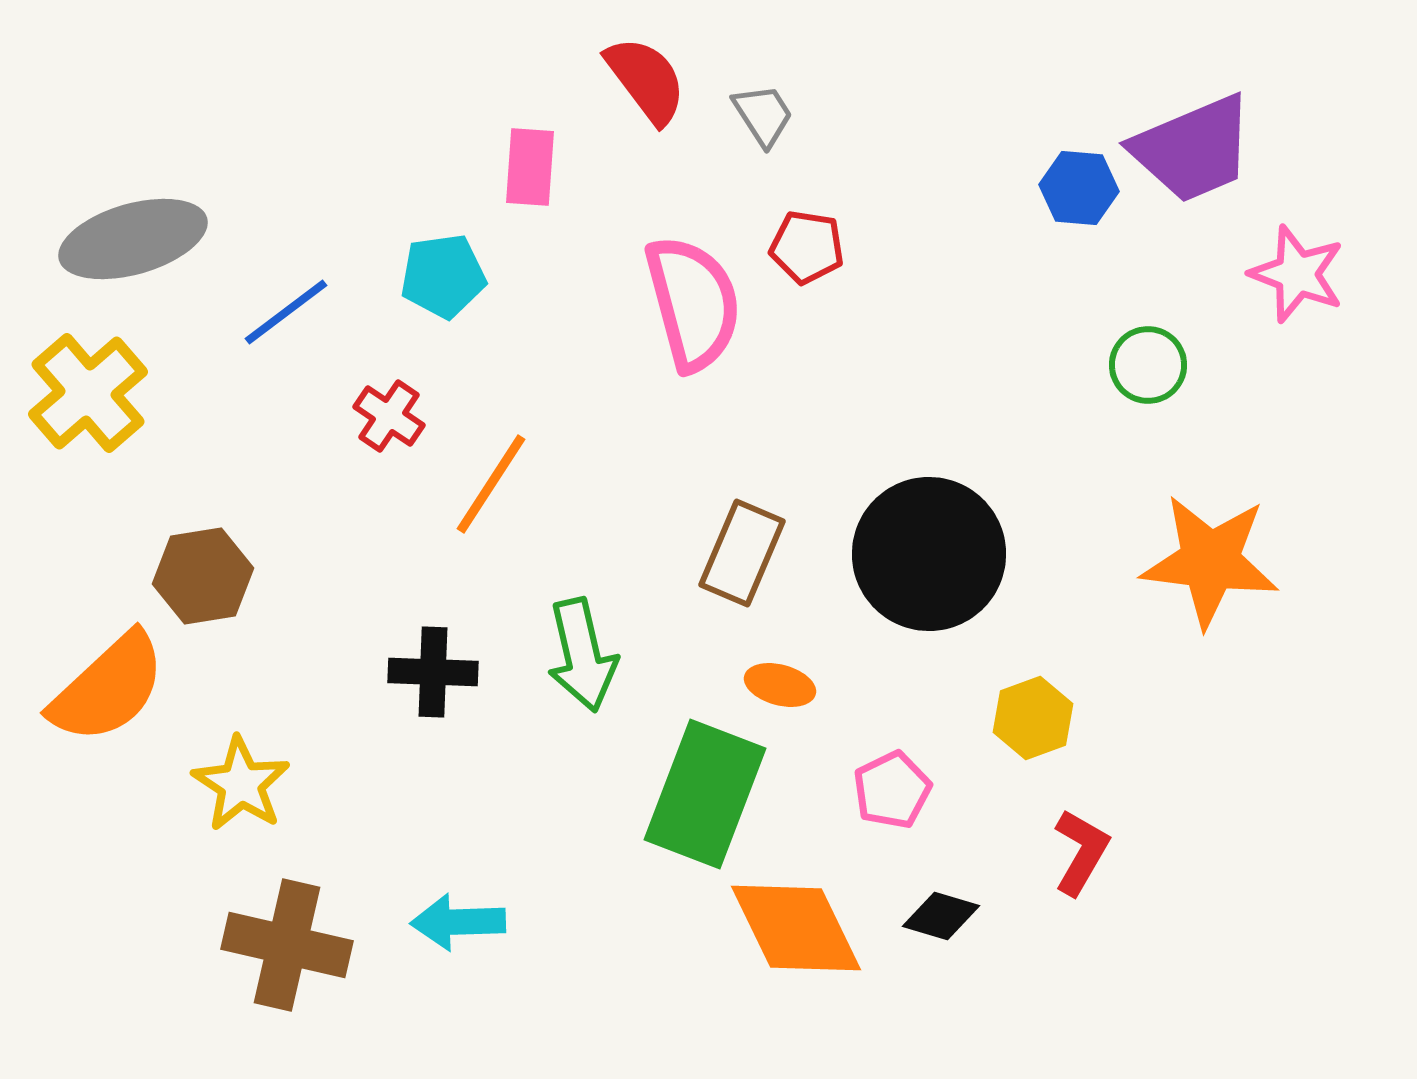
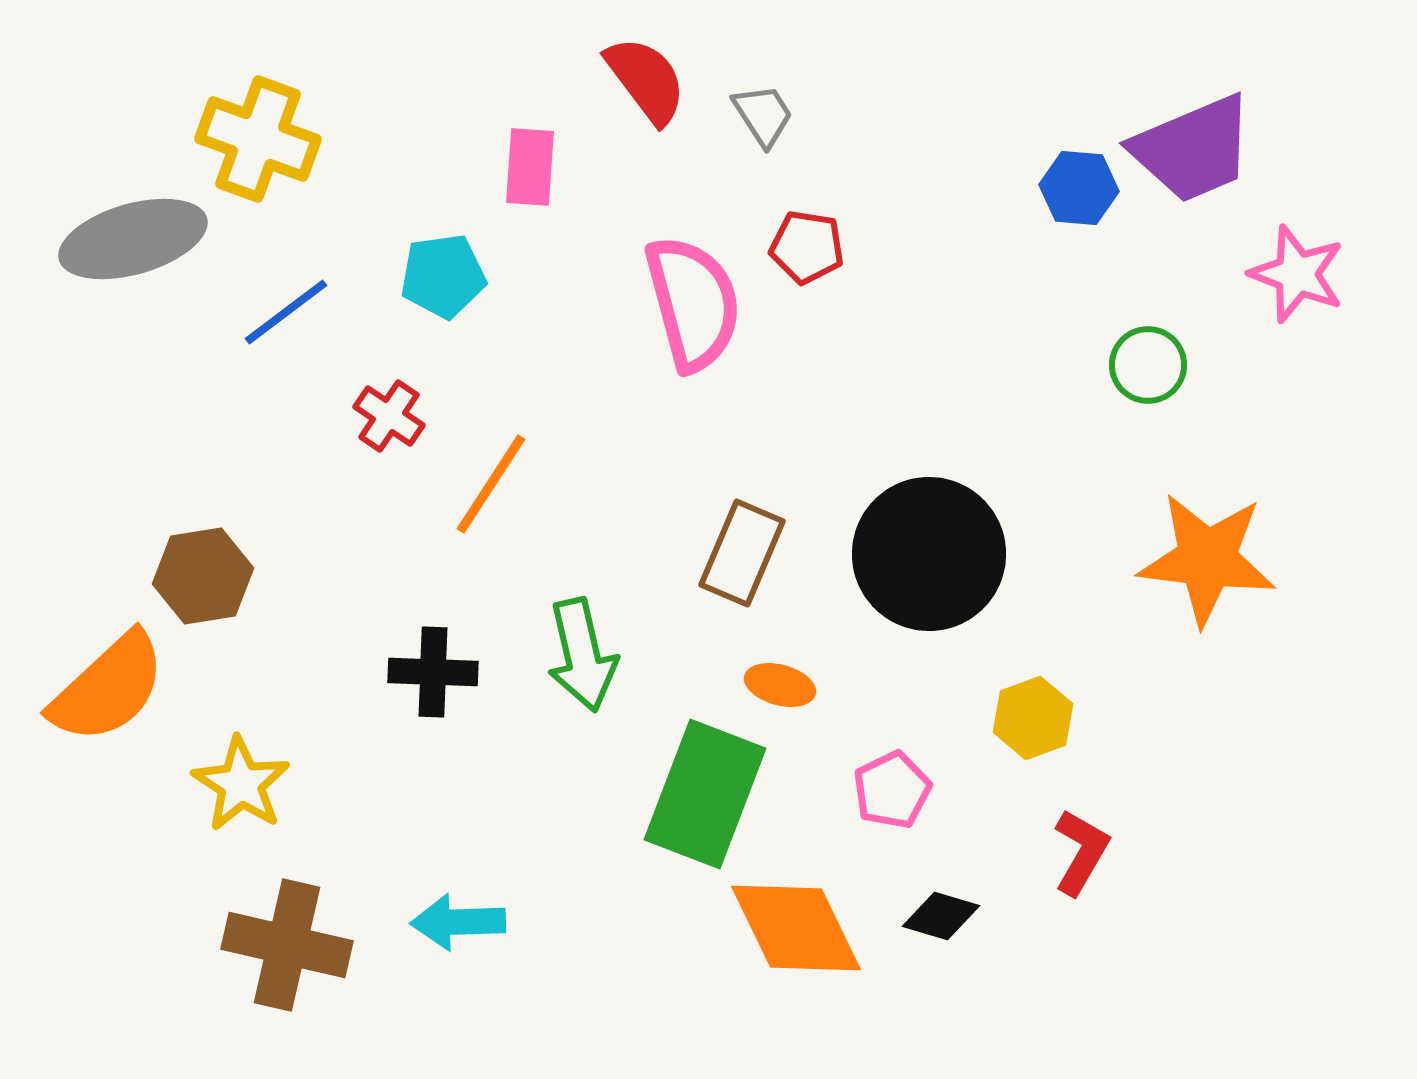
yellow cross: moved 170 px right, 254 px up; rotated 29 degrees counterclockwise
orange star: moved 3 px left, 2 px up
